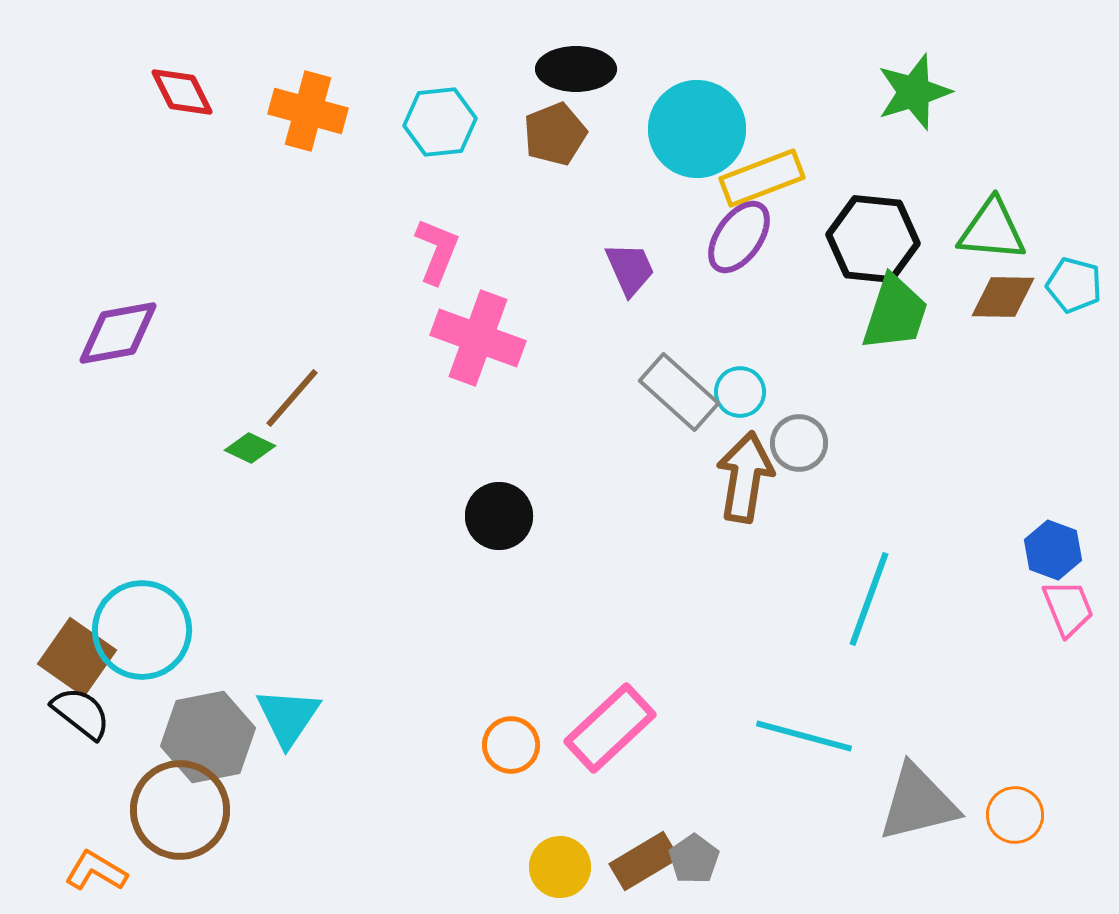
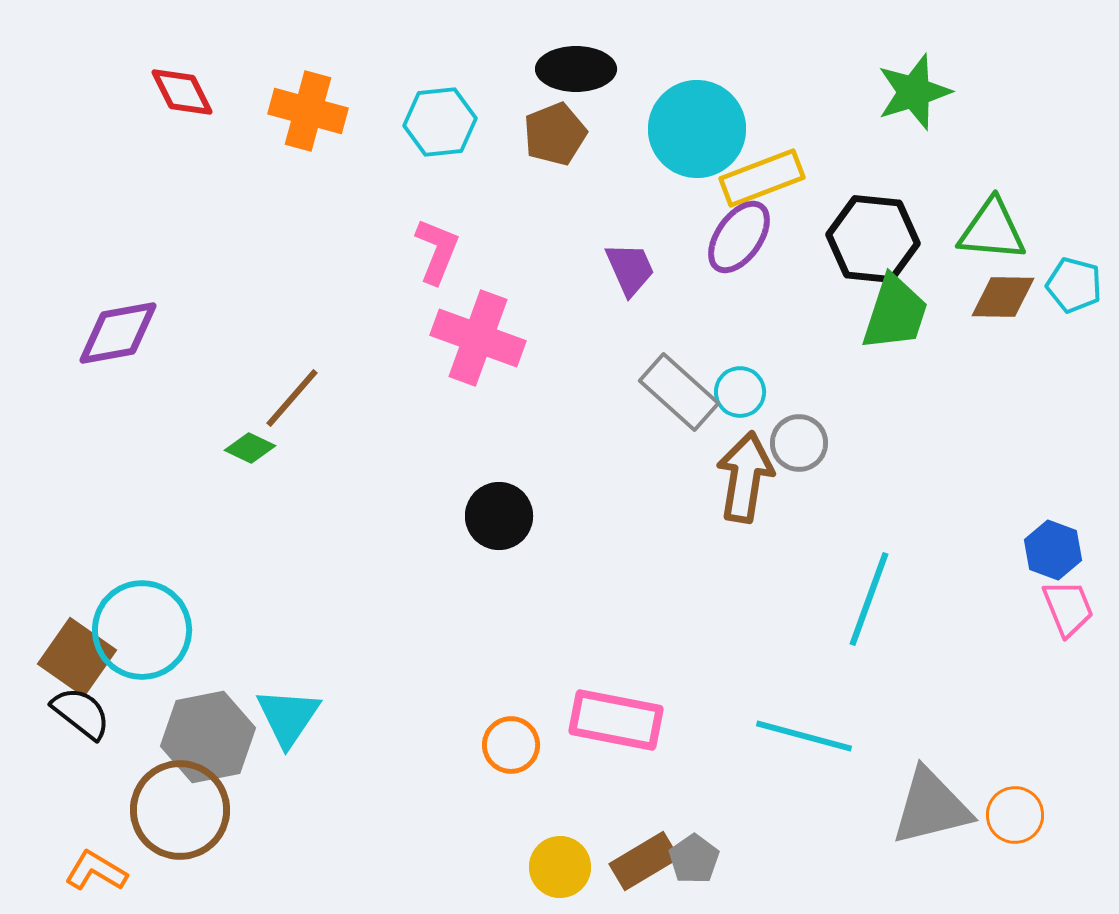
pink rectangle at (610, 728): moved 6 px right, 8 px up; rotated 54 degrees clockwise
gray triangle at (918, 803): moved 13 px right, 4 px down
